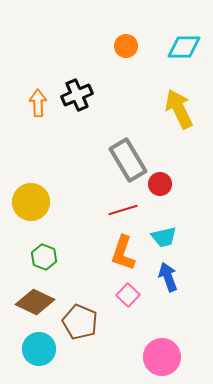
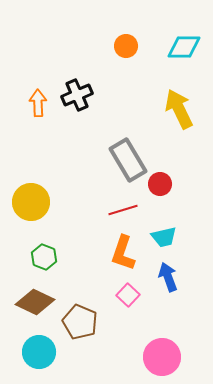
cyan circle: moved 3 px down
